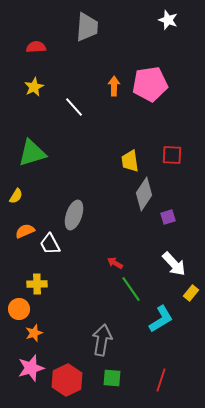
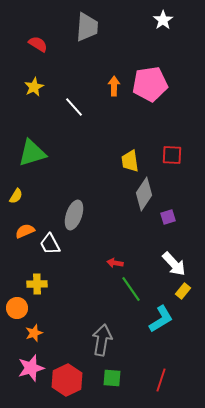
white star: moved 5 px left; rotated 18 degrees clockwise
red semicircle: moved 2 px right, 3 px up; rotated 36 degrees clockwise
red arrow: rotated 21 degrees counterclockwise
yellow rectangle: moved 8 px left, 2 px up
orange circle: moved 2 px left, 1 px up
